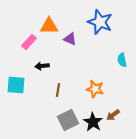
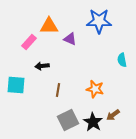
blue star: moved 1 px left, 1 px up; rotated 20 degrees counterclockwise
